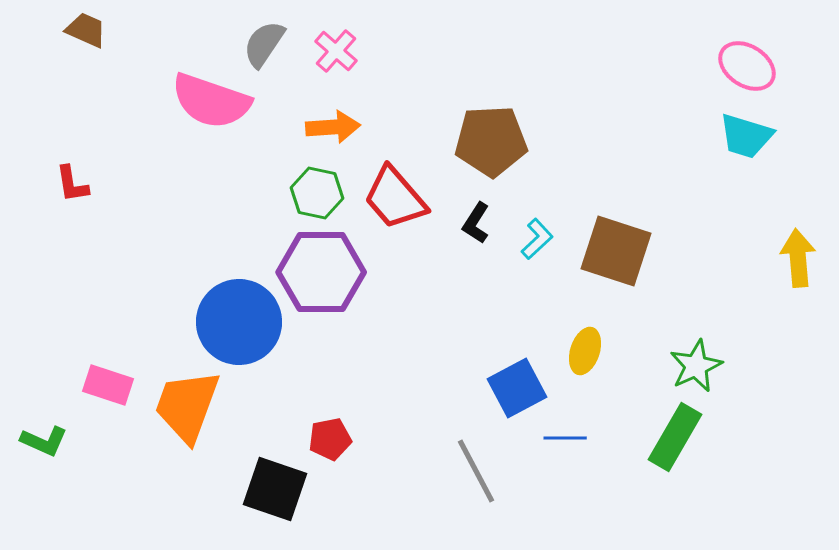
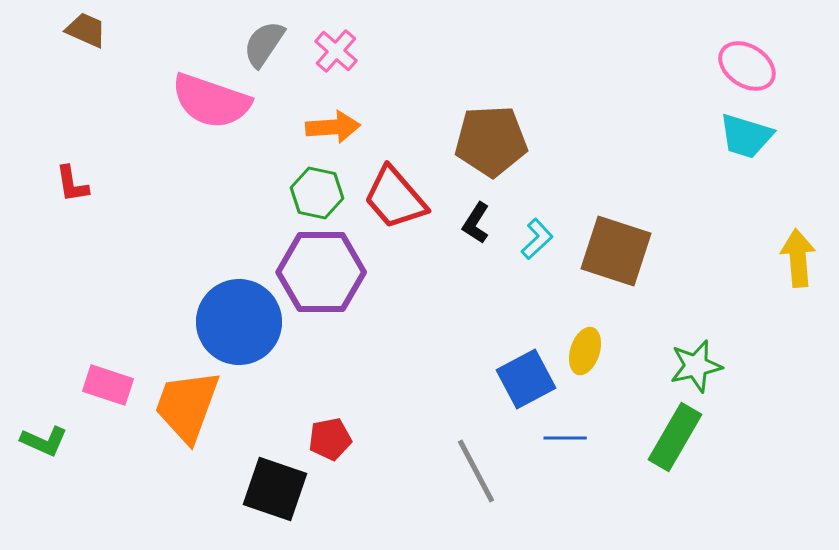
green star: rotated 12 degrees clockwise
blue square: moved 9 px right, 9 px up
